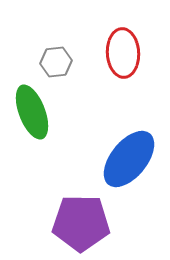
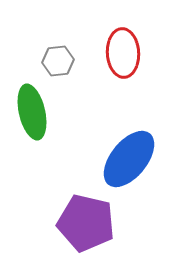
gray hexagon: moved 2 px right, 1 px up
green ellipse: rotated 8 degrees clockwise
purple pentagon: moved 5 px right; rotated 12 degrees clockwise
